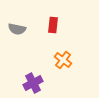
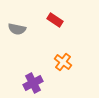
red rectangle: moved 2 px right, 5 px up; rotated 63 degrees counterclockwise
orange cross: moved 2 px down
